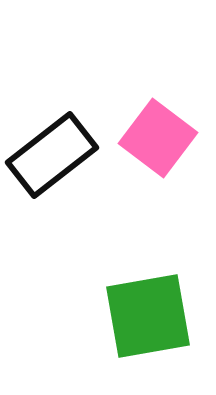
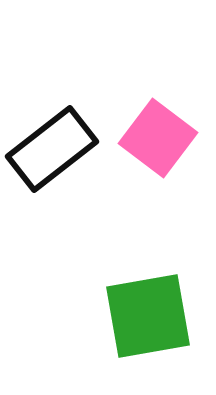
black rectangle: moved 6 px up
